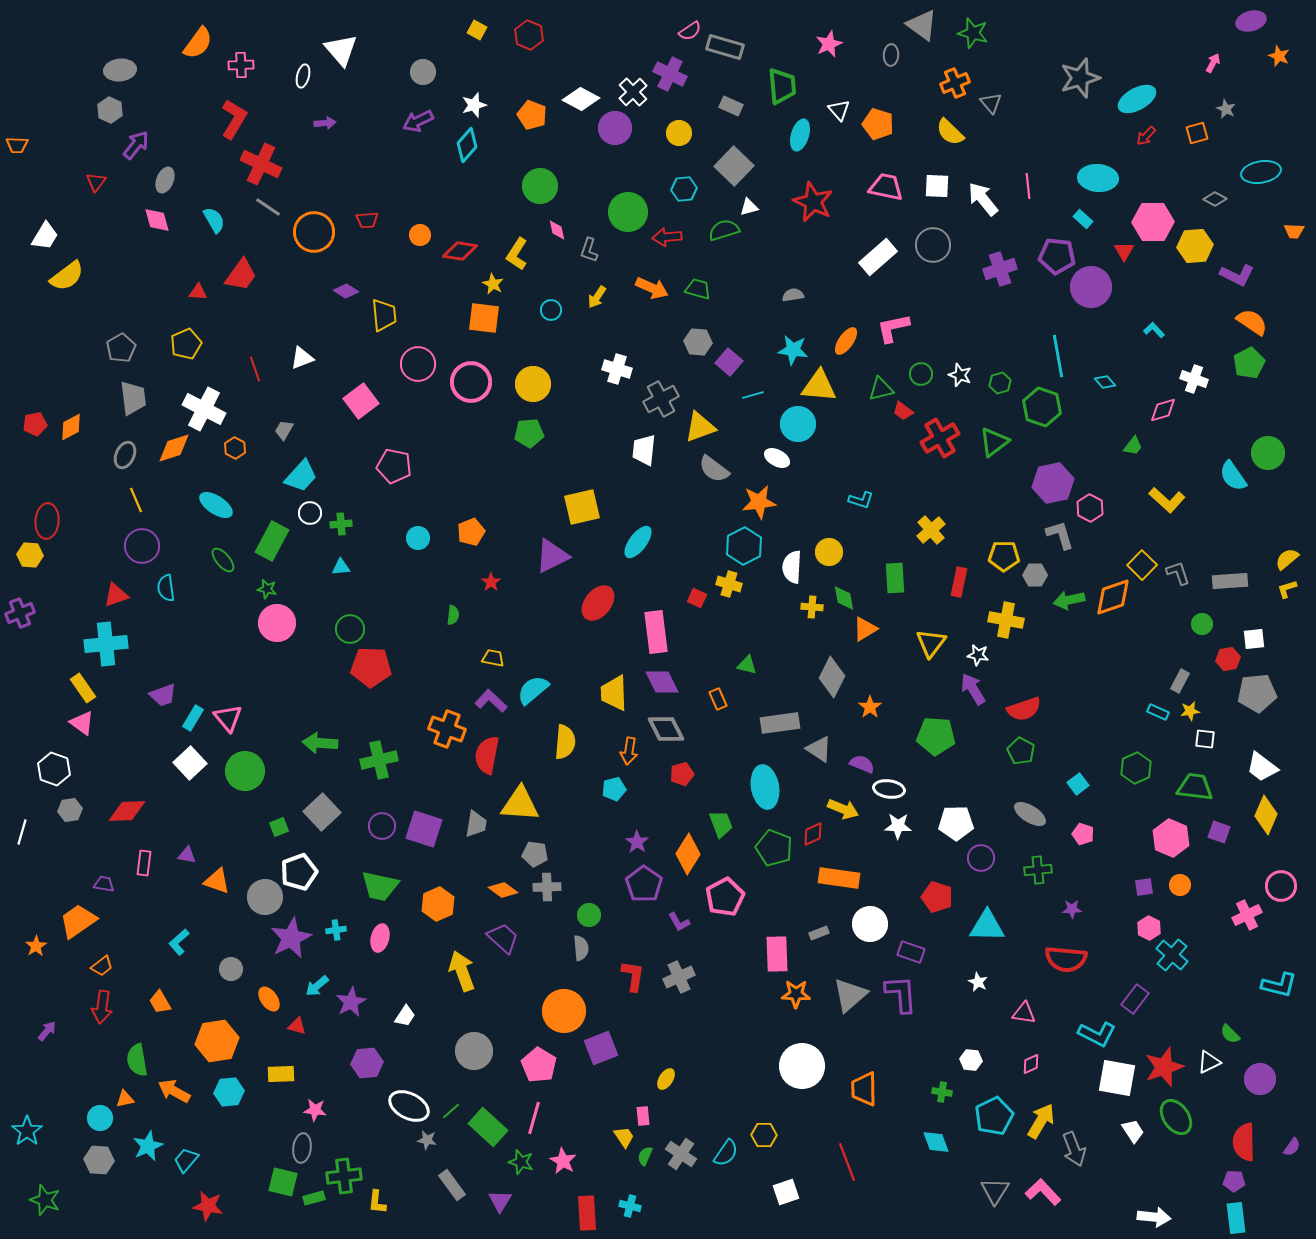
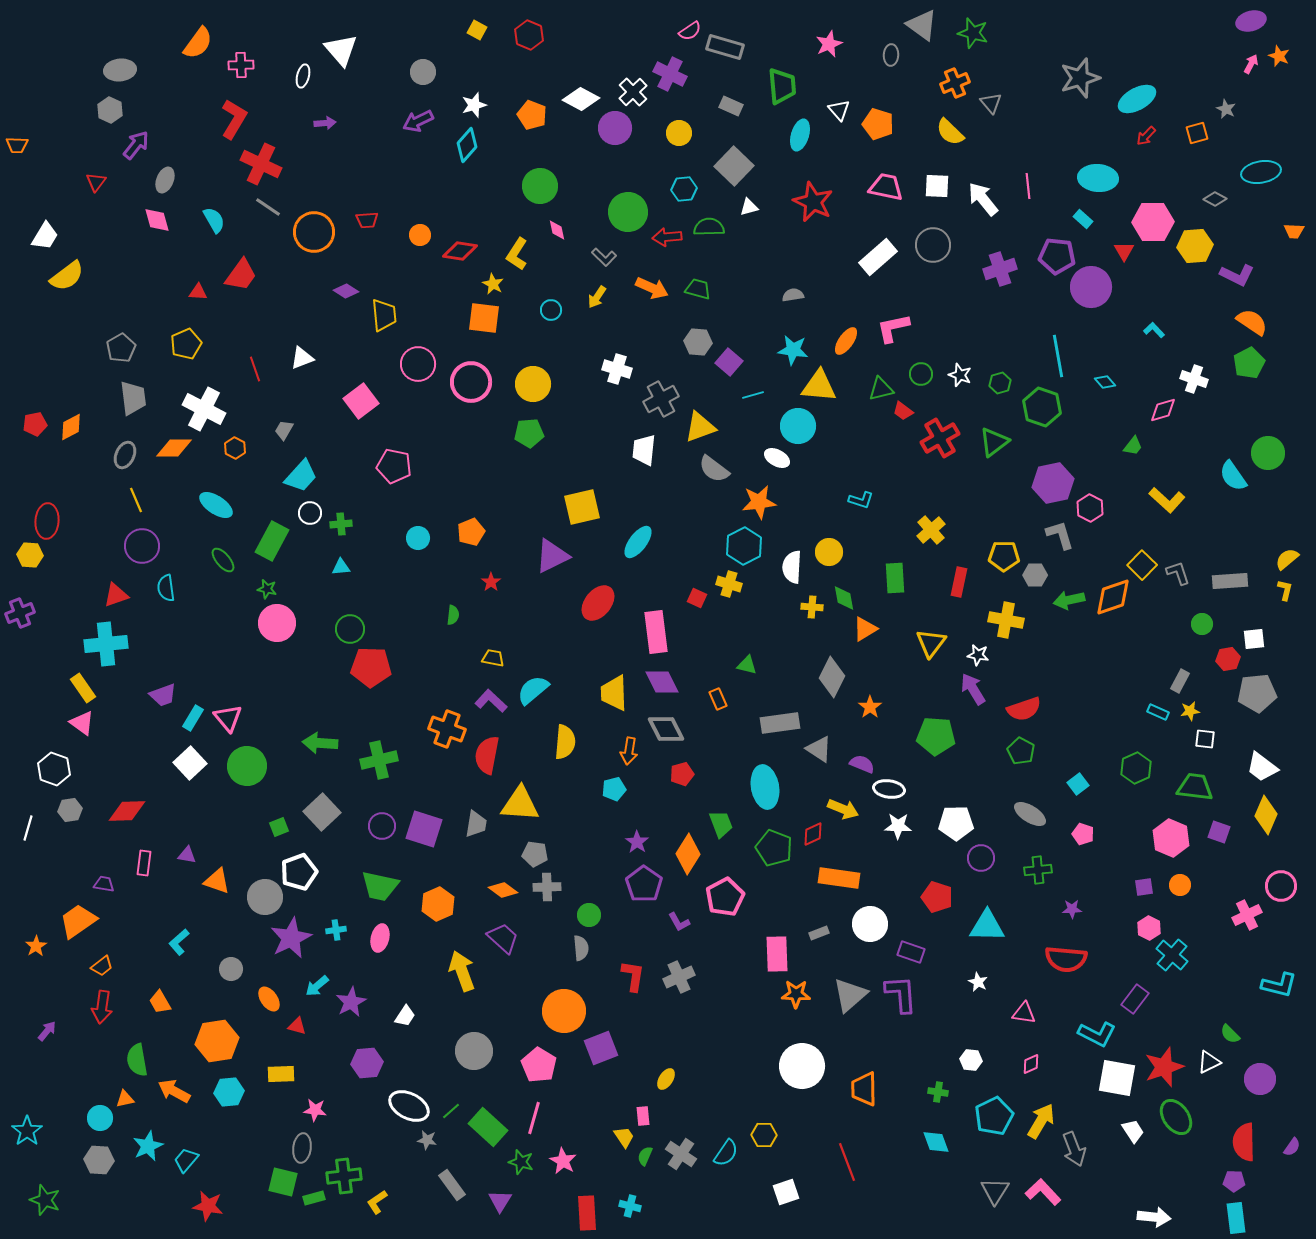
pink arrow at (1213, 63): moved 38 px right, 1 px down
green semicircle at (724, 230): moved 15 px left, 3 px up; rotated 16 degrees clockwise
gray L-shape at (589, 250): moved 15 px right, 7 px down; rotated 65 degrees counterclockwise
cyan circle at (798, 424): moved 2 px down
orange diamond at (174, 448): rotated 18 degrees clockwise
yellow L-shape at (1287, 589): moved 2 px left, 1 px down; rotated 120 degrees clockwise
green circle at (245, 771): moved 2 px right, 5 px up
white line at (22, 832): moved 6 px right, 4 px up
green cross at (942, 1092): moved 4 px left
yellow L-shape at (377, 1202): rotated 50 degrees clockwise
